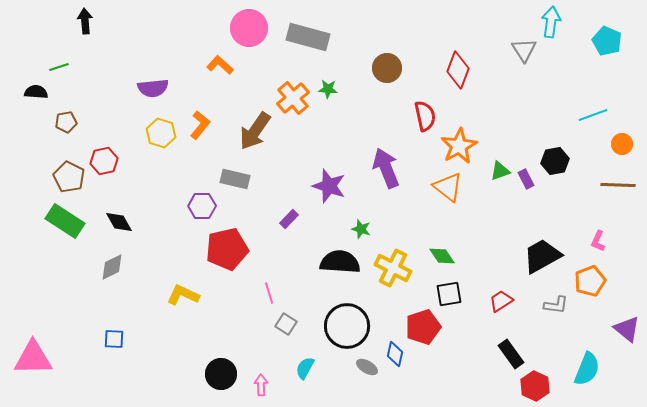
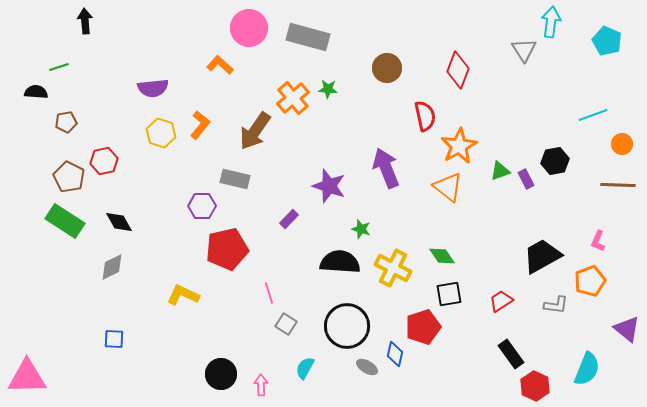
pink triangle at (33, 358): moved 6 px left, 19 px down
